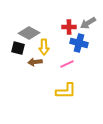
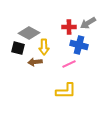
blue cross: moved 2 px down
pink line: moved 2 px right
